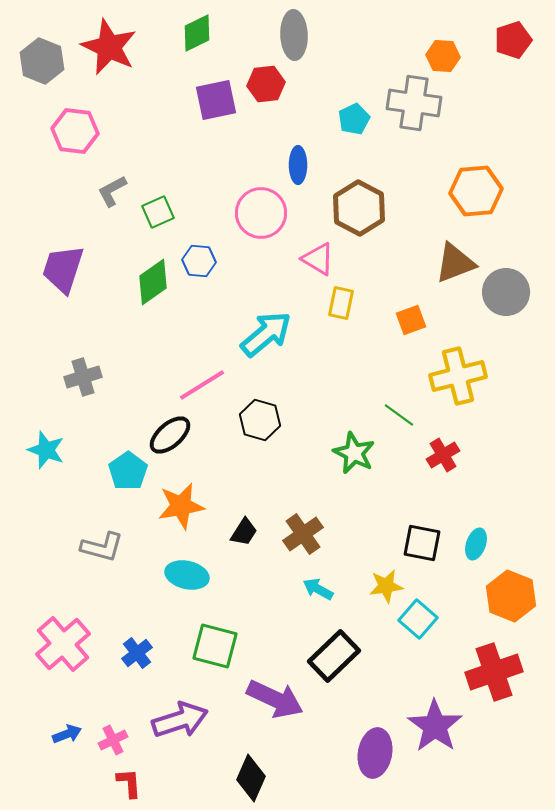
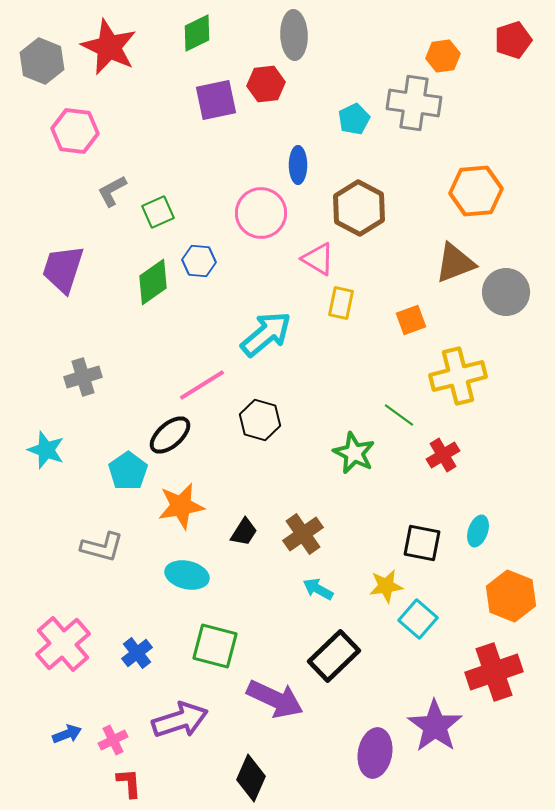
orange hexagon at (443, 56): rotated 12 degrees counterclockwise
cyan ellipse at (476, 544): moved 2 px right, 13 px up
